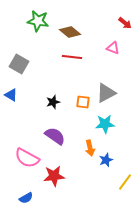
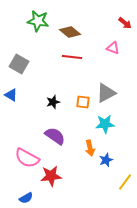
red star: moved 3 px left
